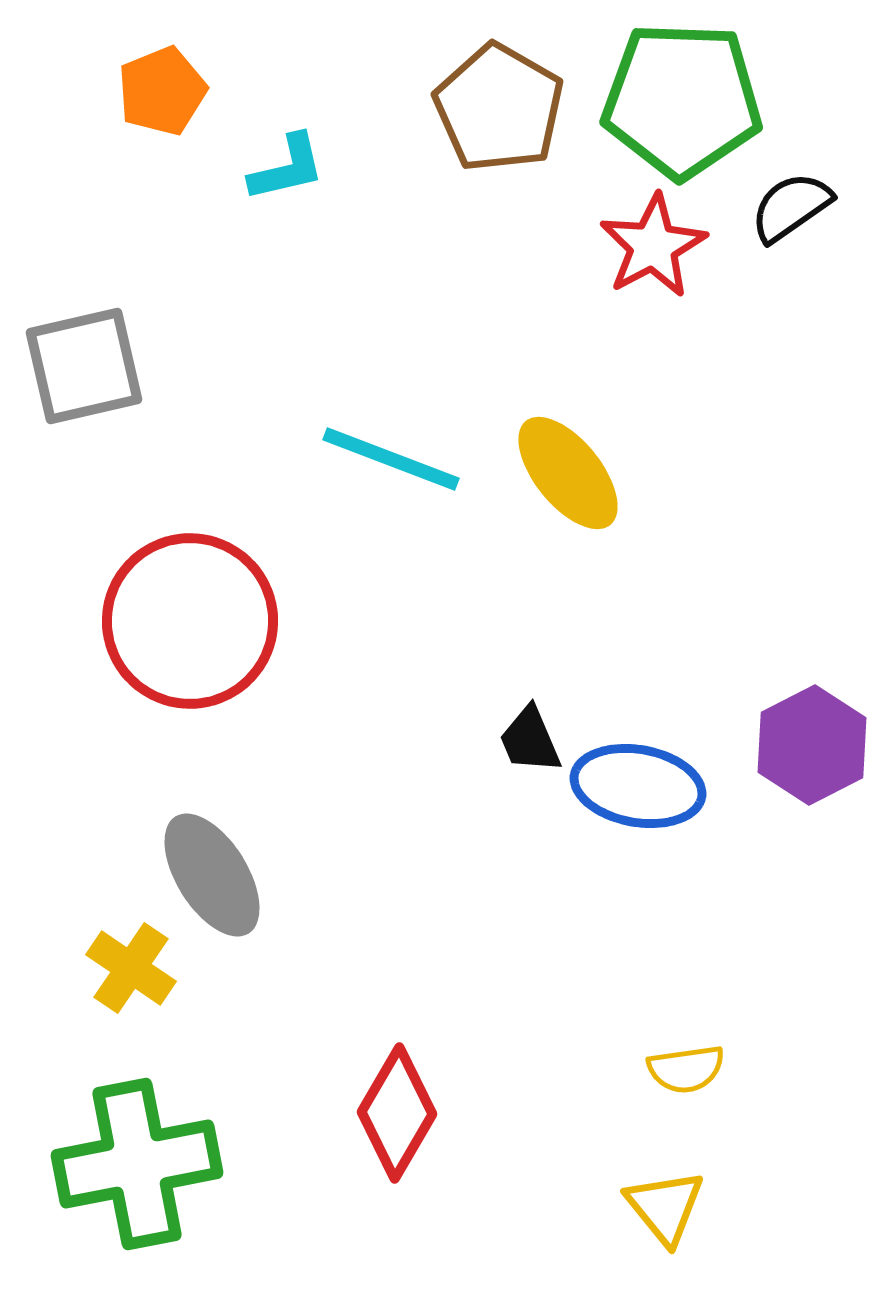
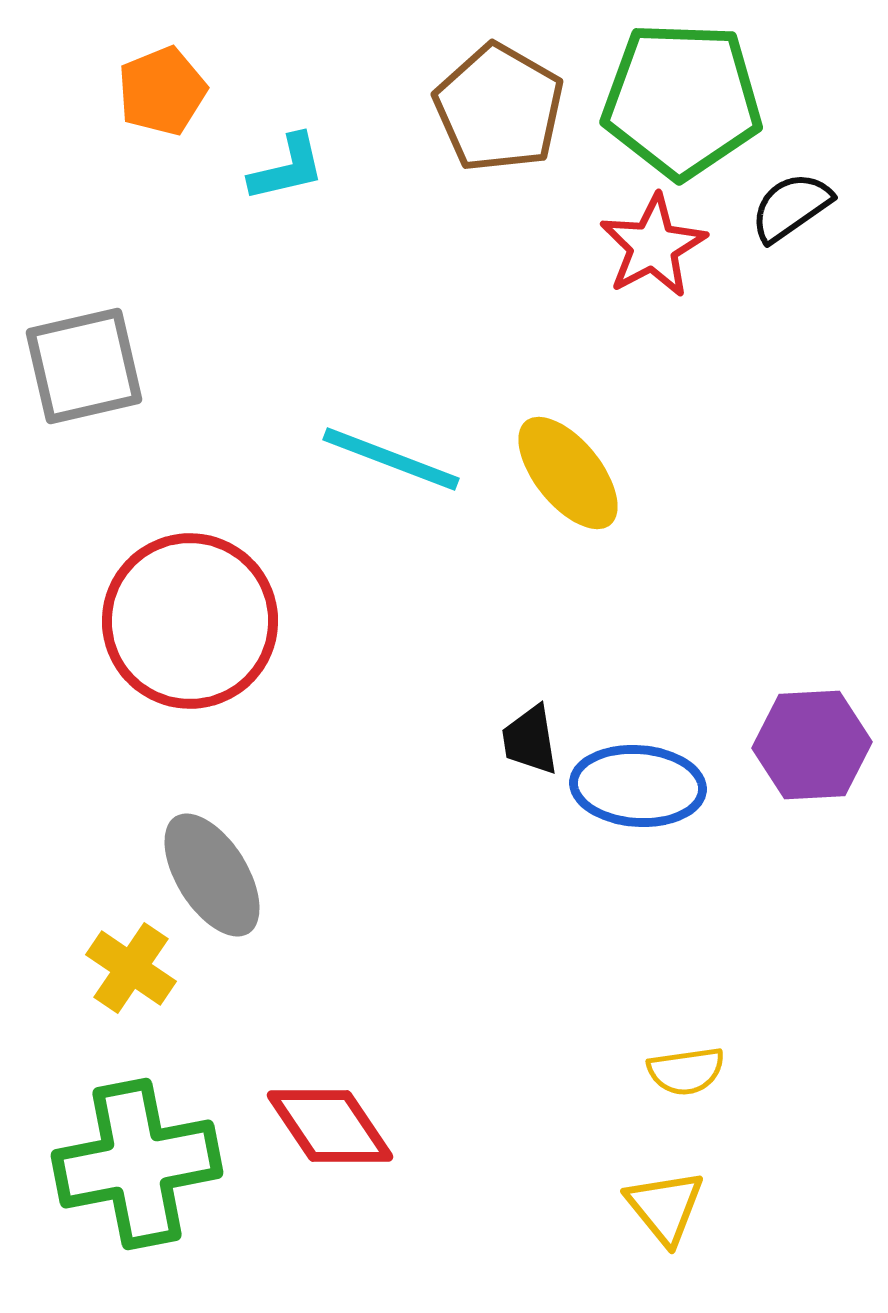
black trapezoid: rotated 14 degrees clockwise
purple hexagon: rotated 24 degrees clockwise
blue ellipse: rotated 6 degrees counterclockwise
yellow semicircle: moved 2 px down
red diamond: moved 67 px left, 13 px down; rotated 64 degrees counterclockwise
